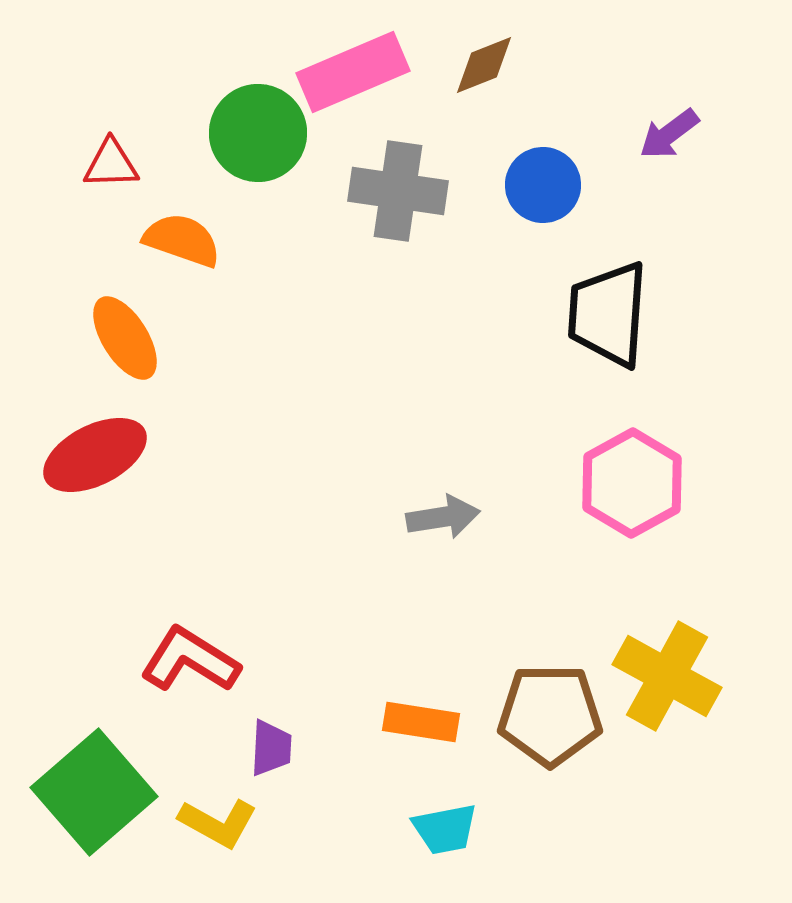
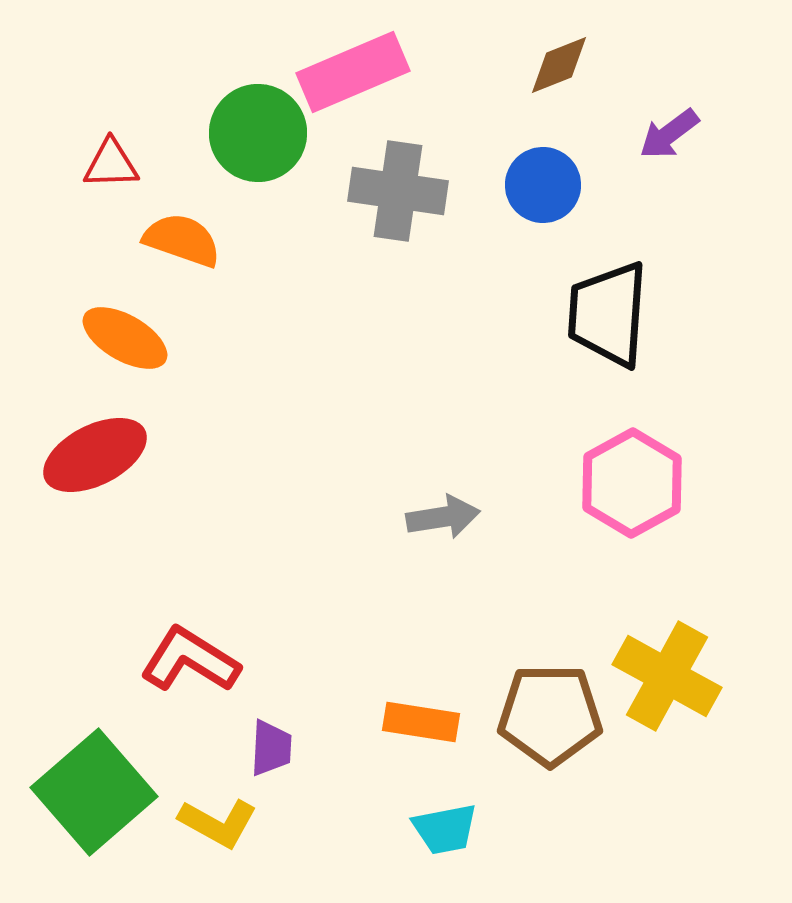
brown diamond: moved 75 px right
orange ellipse: rotated 28 degrees counterclockwise
